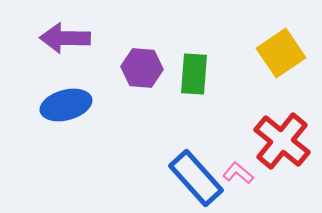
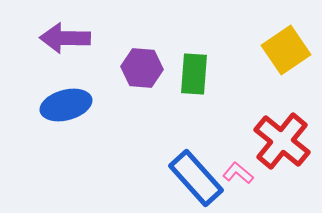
yellow square: moved 5 px right, 3 px up
